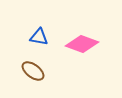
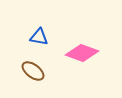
pink diamond: moved 9 px down
